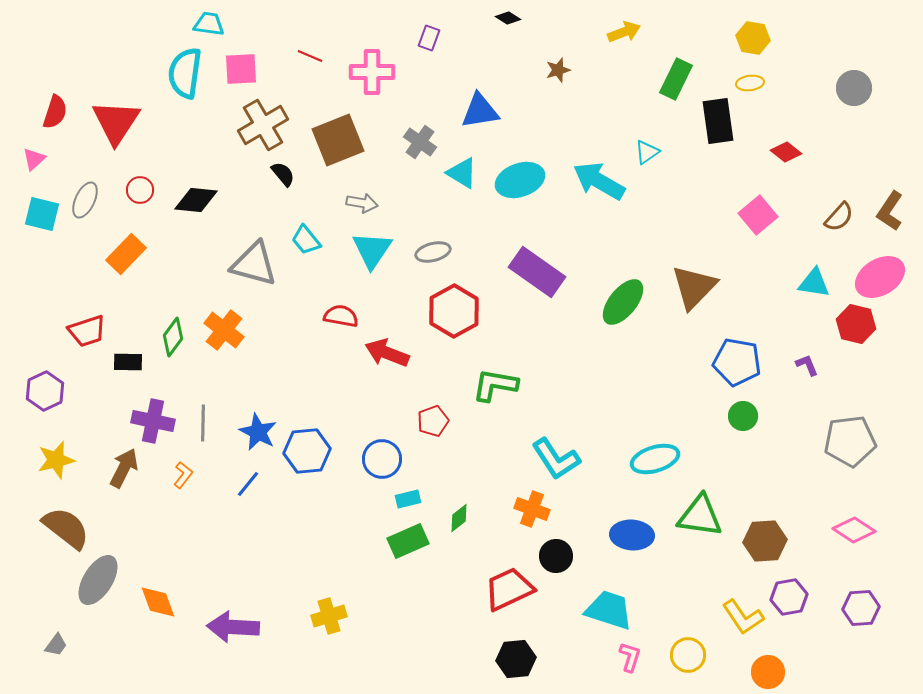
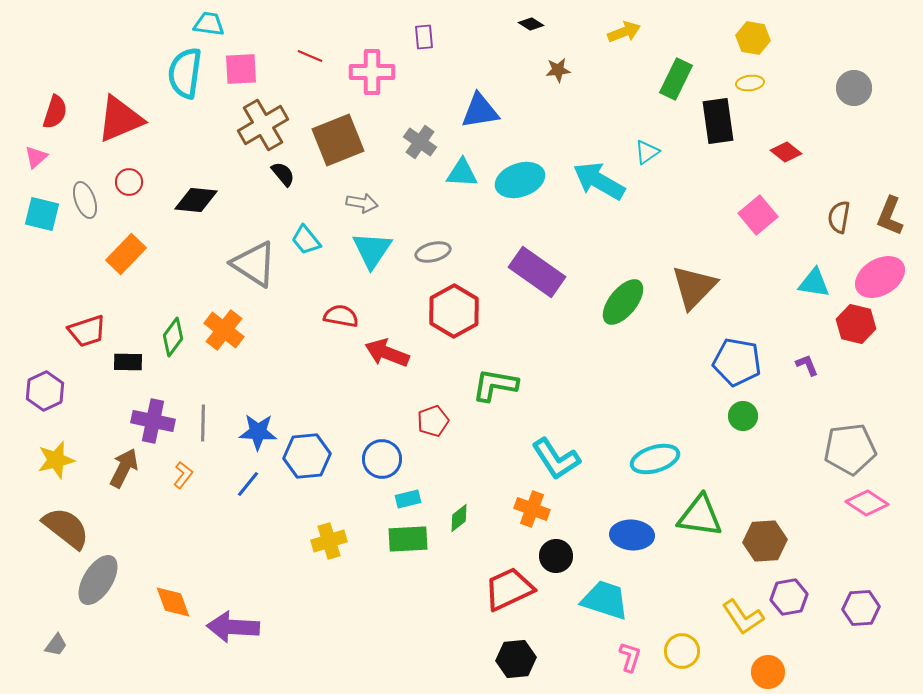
black diamond at (508, 18): moved 23 px right, 6 px down
purple rectangle at (429, 38): moved 5 px left, 1 px up; rotated 25 degrees counterclockwise
brown star at (558, 70): rotated 10 degrees clockwise
red triangle at (116, 122): moved 4 px right, 3 px up; rotated 34 degrees clockwise
pink triangle at (34, 159): moved 2 px right, 2 px up
cyan triangle at (462, 173): rotated 28 degrees counterclockwise
red circle at (140, 190): moved 11 px left, 8 px up
gray ellipse at (85, 200): rotated 45 degrees counterclockwise
brown L-shape at (890, 211): moved 5 px down; rotated 12 degrees counterclockwise
brown semicircle at (839, 217): rotated 148 degrees clockwise
gray triangle at (254, 264): rotated 18 degrees clockwise
blue star at (258, 432): rotated 24 degrees counterclockwise
gray pentagon at (850, 441): moved 8 px down
blue hexagon at (307, 451): moved 5 px down
pink diamond at (854, 530): moved 13 px right, 27 px up
green rectangle at (408, 541): moved 2 px up; rotated 21 degrees clockwise
orange diamond at (158, 602): moved 15 px right
cyan trapezoid at (609, 610): moved 4 px left, 10 px up
yellow cross at (329, 616): moved 75 px up
yellow circle at (688, 655): moved 6 px left, 4 px up
